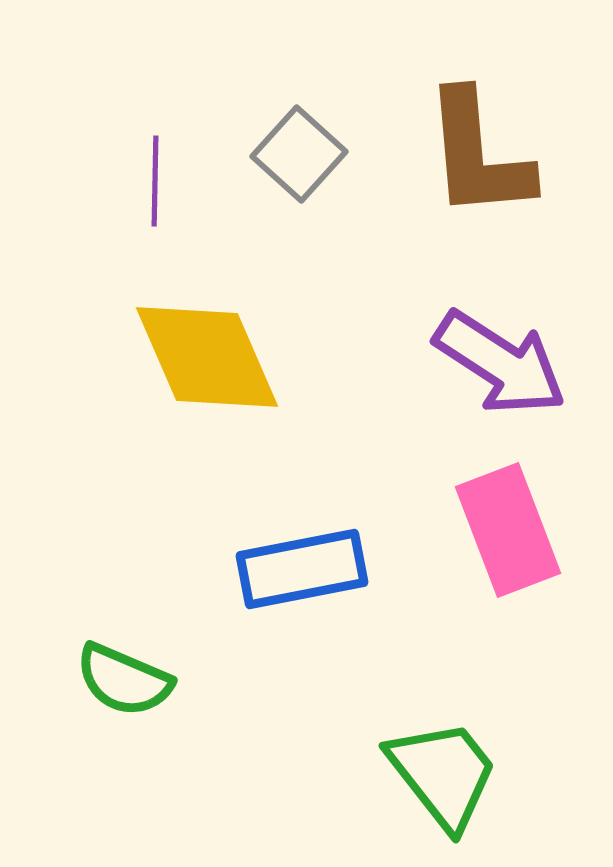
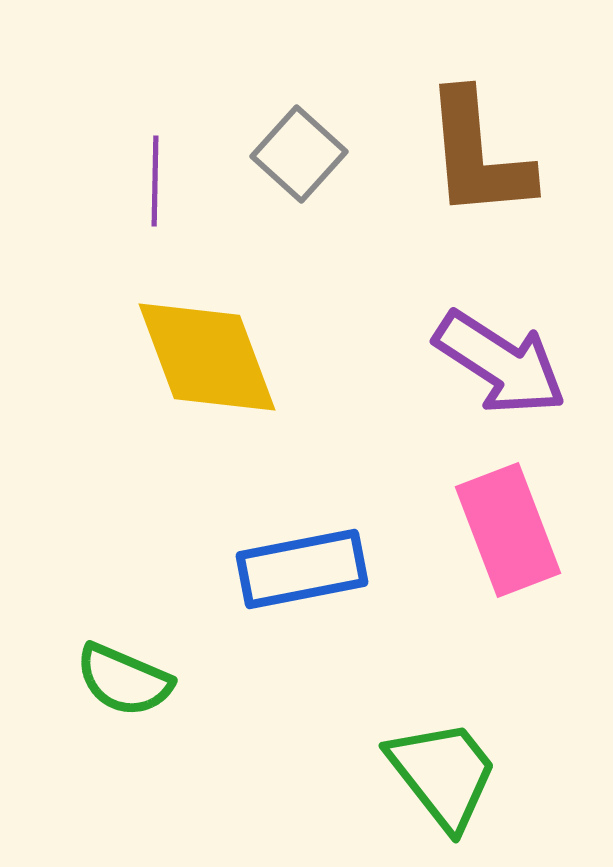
yellow diamond: rotated 3 degrees clockwise
